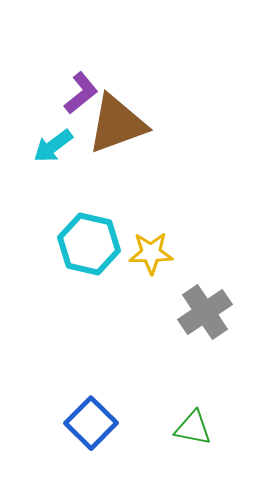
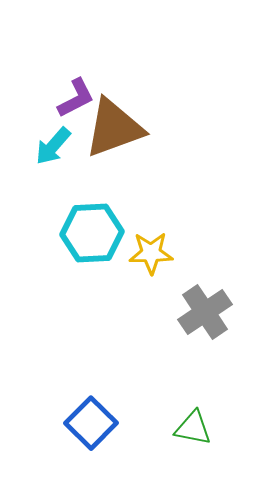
purple L-shape: moved 5 px left, 5 px down; rotated 12 degrees clockwise
brown triangle: moved 3 px left, 4 px down
cyan arrow: rotated 12 degrees counterclockwise
cyan hexagon: moved 3 px right, 11 px up; rotated 16 degrees counterclockwise
